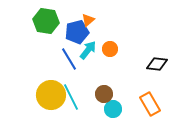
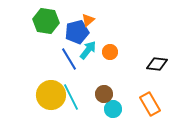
orange circle: moved 3 px down
